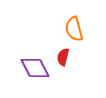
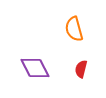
red semicircle: moved 18 px right, 12 px down
